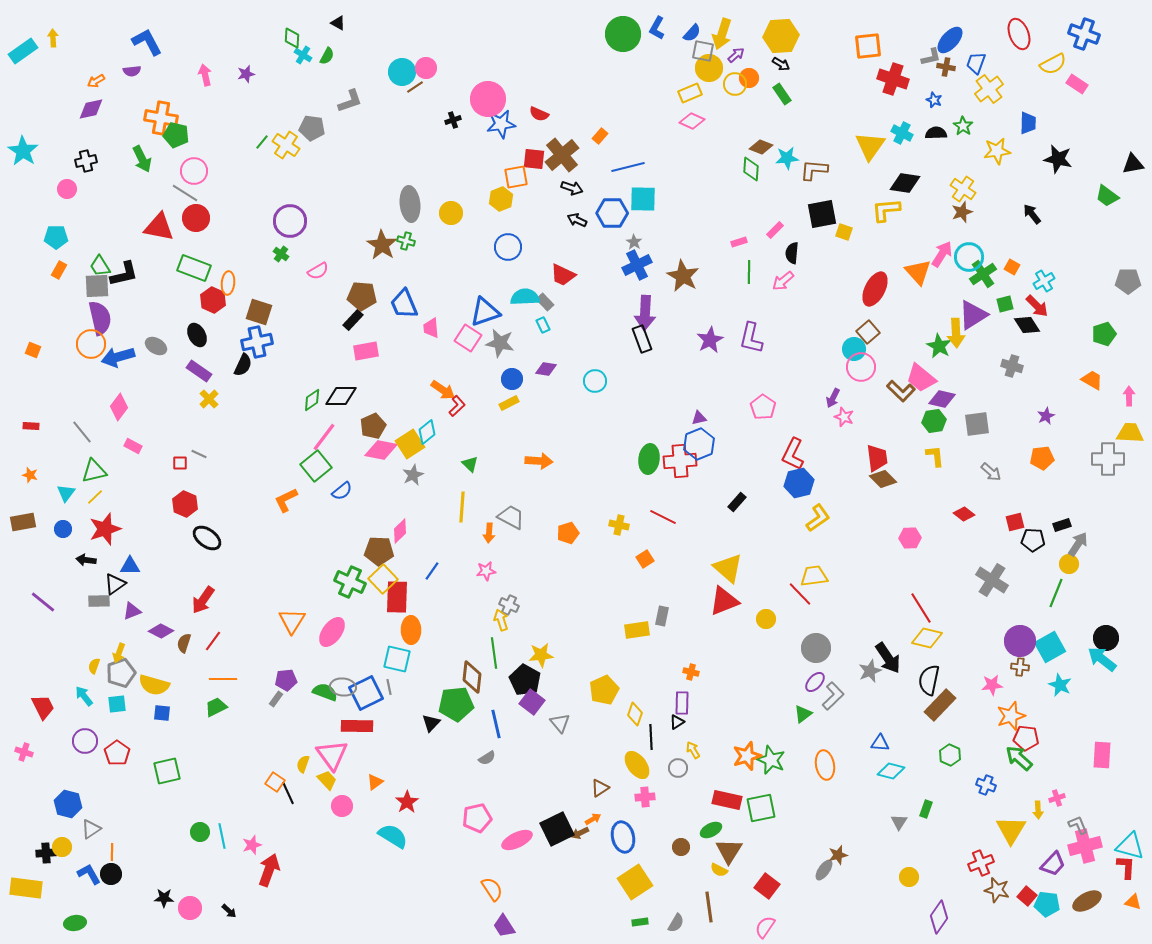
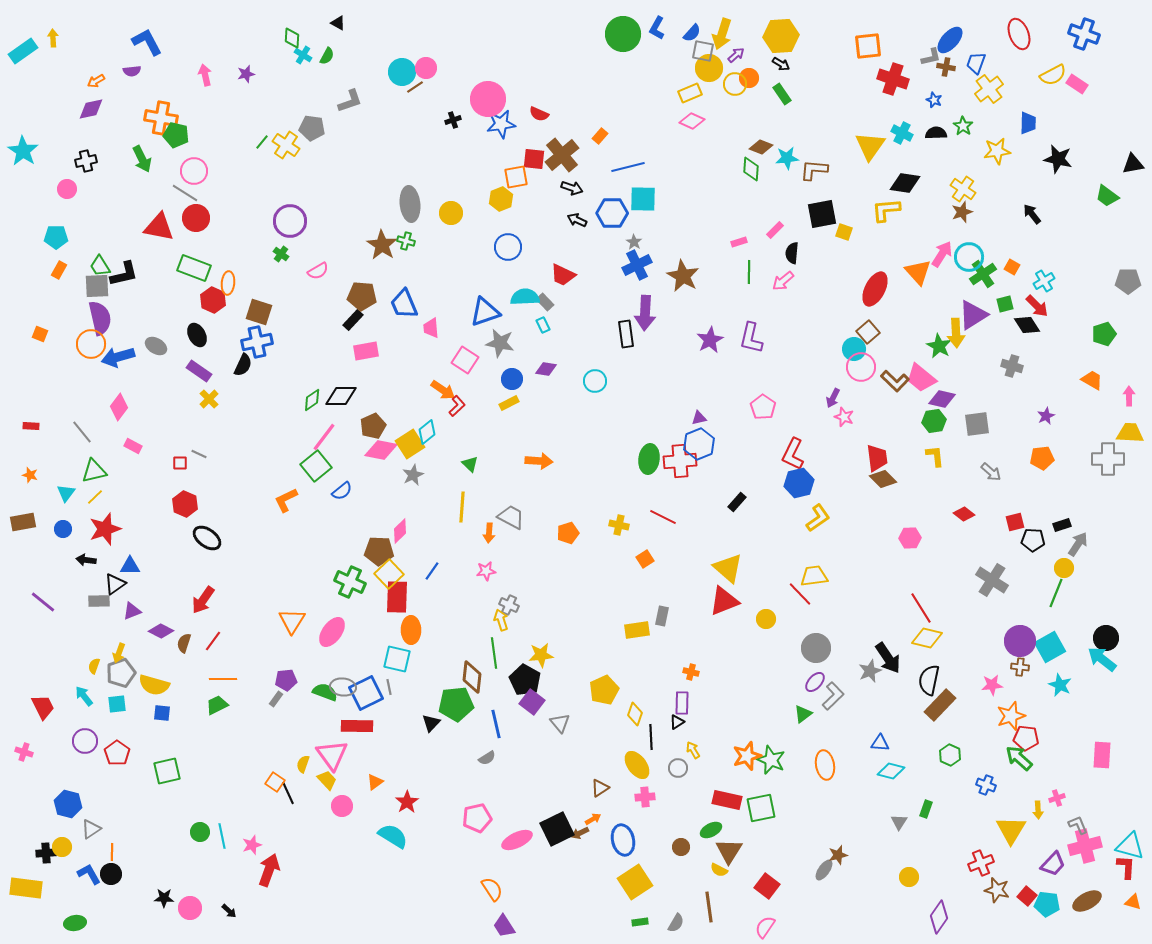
yellow semicircle at (1053, 64): moved 11 px down
pink square at (468, 338): moved 3 px left, 22 px down
black rectangle at (642, 339): moved 16 px left, 5 px up; rotated 12 degrees clockwise
orange square at (33, 350): moved 7 px right, 16 px up
brown L-shape at (901, 391): moved 6 px left, 10 px up
yellow circle at (1069, 564): moved 5 px left, 4 px down
yellow square at (383, 579): moved 6 px right, 5 px up
green trapezoid at (216, 707): moved 1 px right, 2 px up
blue ellipse at (623, 837): moved 3 px down
